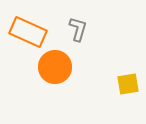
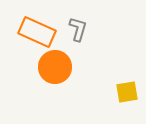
orange rectangle: moved 9 px right
yellow square: moved 1 px left, 8 px down
